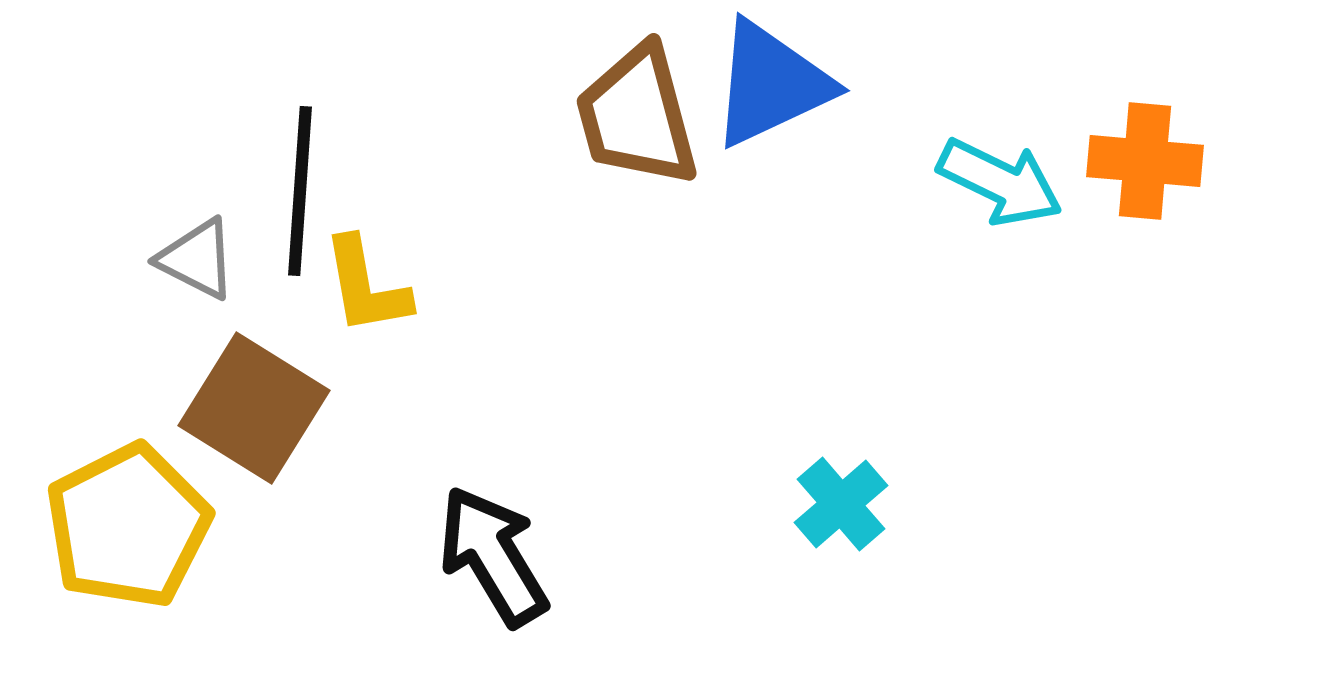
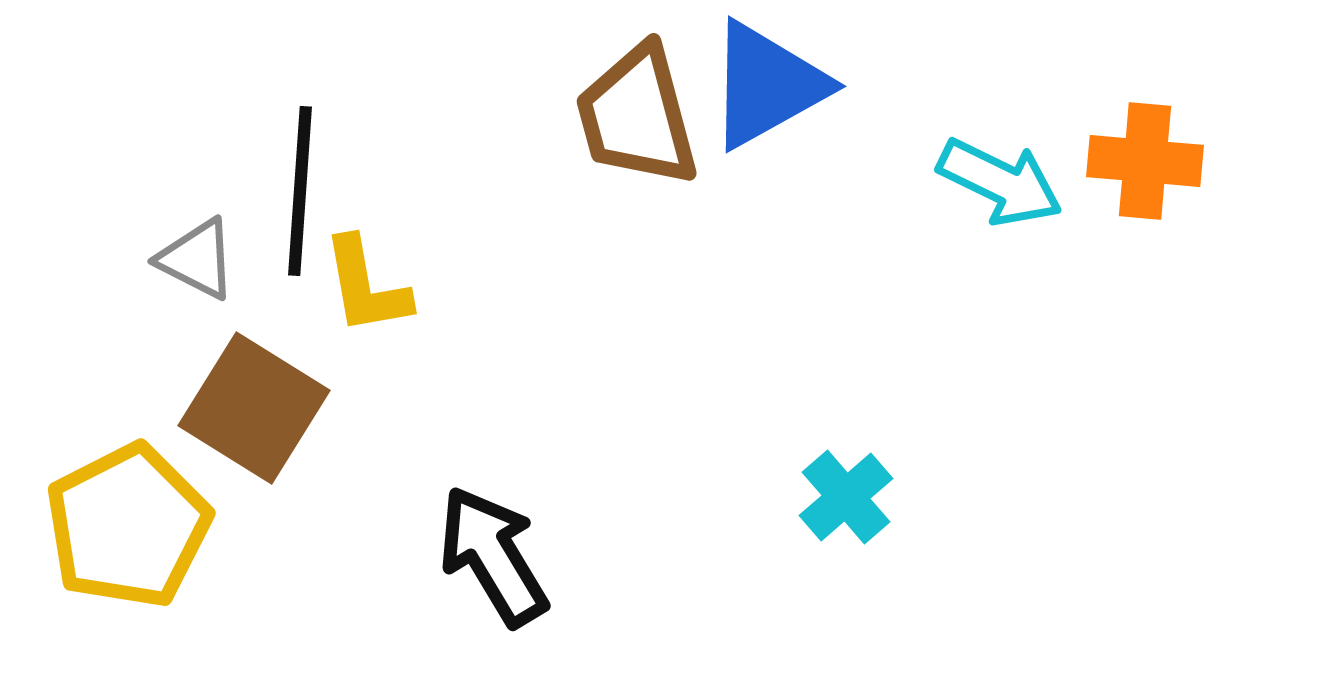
blue triangle: moved 4 px left, 1 px down; rotated 4 degrees counterclockwise
cyan cross: moved 5 px right, 7 px up
